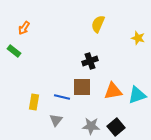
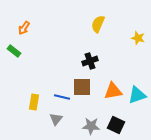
gray triangle: moved 1 px up
black square: moved 2 px up; rotated 24 degrees counterclockwise
